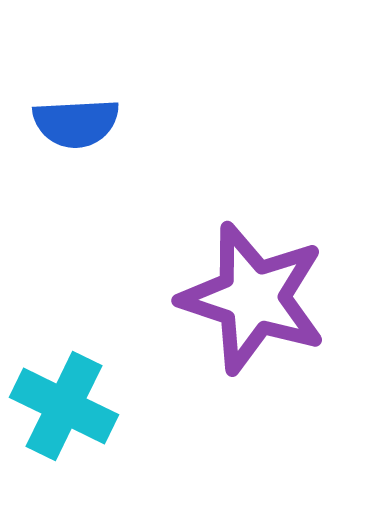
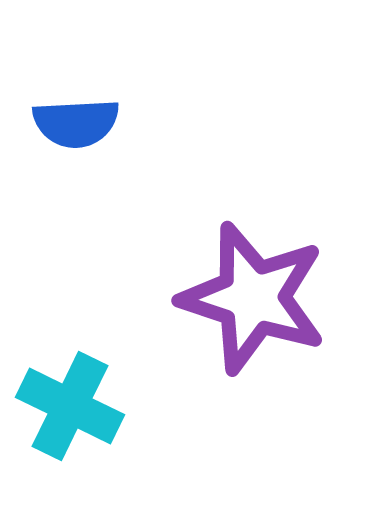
cyan cross: moved 6 px right
